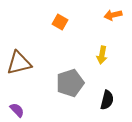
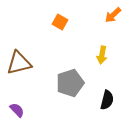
orange arrow: rotated 30 degrees counterclockwise
